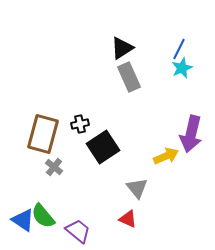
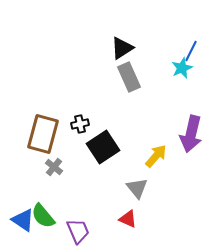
blue line: moved 12 px right, 2 px down
yellow arrow: moved 10 px left; rotated 25 degrees counterclockwise
purple trapezoid: rotated 28 degrees clockwise
